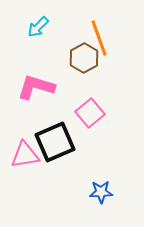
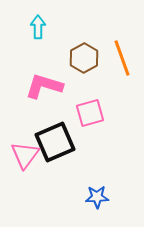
cyan arrow: rotated 135 degrees clockwise
orange line: moved 23 px right, 20 px down
pink L-shape: moved 8 px right, 1 px up
pink square: rotated 24 degrees clockwise
pink triangle: rotated 44 degrees counterclockwise
blue star: moved 4 px left, 5 px down
